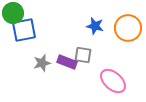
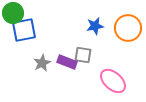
blue star: rotated 24 degrees counterclockwise
gray star: rotated 12 degrees counterclockwise
